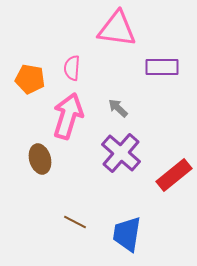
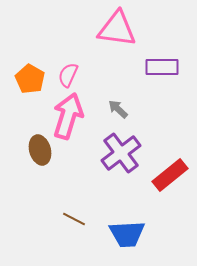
pink semicircle: moved 4 px left, 7 px down; rotated 20 degrees clockwise
orange pentagon: rotated 20 degrees clockwise
gray arrow: moved 1 px down
purple cross: rotated 12 degrees clockwise
brown ellipse: moved 9 px up
red rectangle: moved 4 px left
brown line: moved 1 px left, 3 px up
blue trapezoid: rotated 102 degrees counterclockwise
